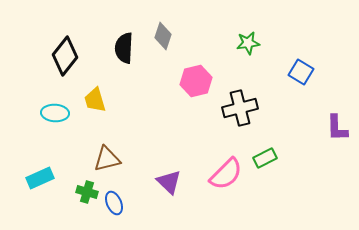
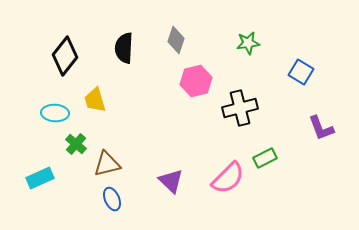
gray diamond: moved 13 px right, 4 px down
purple L-shape: moved 16 px left; rotated 20 degrees counterclockwise
brown triangle: moved 5 px down
pink semicircle: moved 2 px right, 4 px down
purple triangle: moved 2 px right, 1 px up
green cross: moved 11 px left, 48 px up; rotated 25 degrees clockwise
blue ellipse: moved 2 px left, 4 px up
